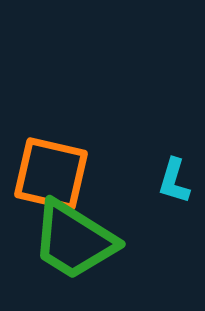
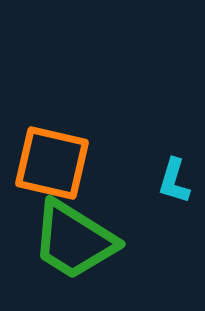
orange square: moved 1 px right, 11 px up
